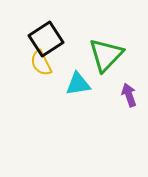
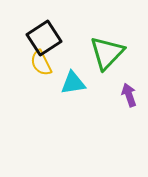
black square: moved 2 px left, 1 px up
green triangle: moved 1 px right, 2 px up
cyan triangle: moved 5 px left, 1 px up
